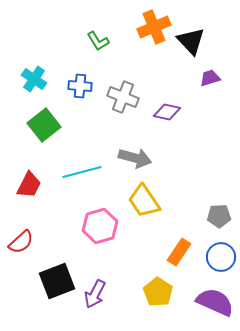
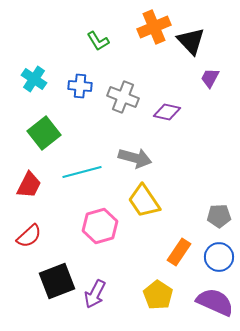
purple trapezoid: rotated 45 degrees counterclockwise
green square: moved 8 px down
red semicircle: moved 8 px right, 6 px up
blue circle: moved 2 px left
yellow pentagon: moved 3 px down
